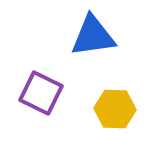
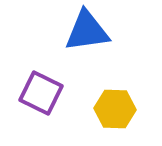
blue triangle: moved 6 px left, 5 px up
